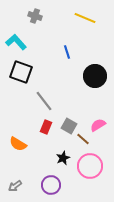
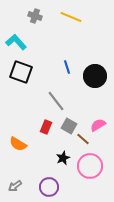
yellow line: moved 14 px left, 1 px up
blue line: moved 15 px down
gray line: moved 12 px right
purple circle: moved 2 px left, 2 px down
